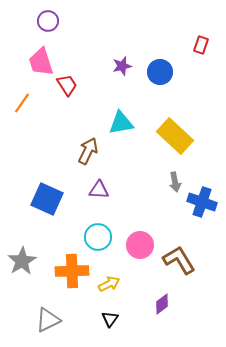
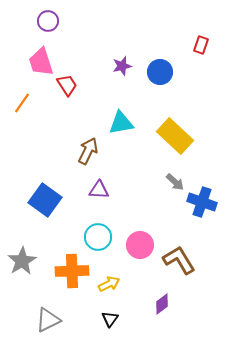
gray arrow: rotated 36 degrees counterclockwise
blue square: moved 2 px left, 1 px down; rotated 12 degrees clockwise
